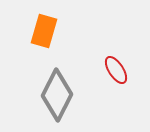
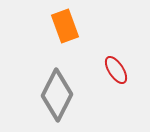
orange rectangle: moved 21 px right, 5 px up; rotated 36 degrees counterclockwise
